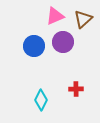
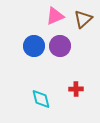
purple circle: moved 3 px left, 4 px down
cyan diamond: moved 1 px up; rotated 40 degrees counterclockwise
